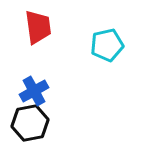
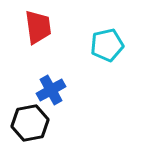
blue cross: moved 17 px right, 1 px up
